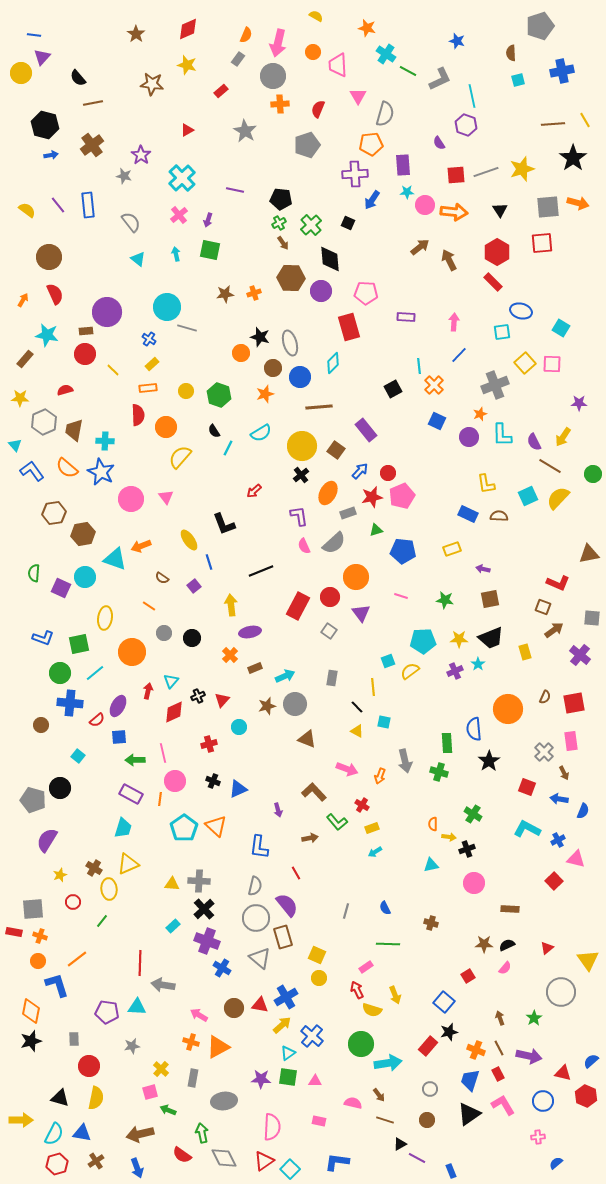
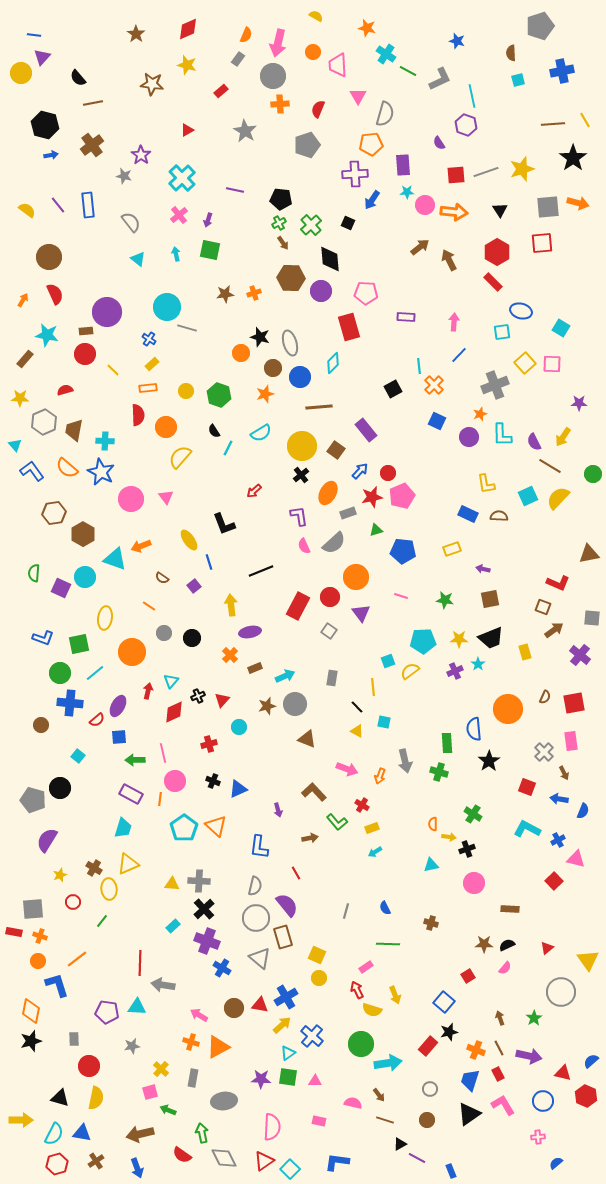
brown hexagon at (83, 534): rotated 20 degrees counterclockwise
